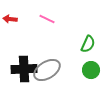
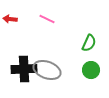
green semicircle: moved 1 px right, 1 px up
gray ellipse: rotated 52 degrees clockwise
